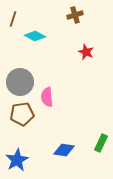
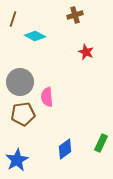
brown pentagon: moved 1 px right
blue diamond: moved 1 px right, 1 px up; rotated 45 degrees counterclockwise
